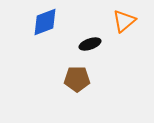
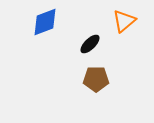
black ellipse: rotated 25 degrees counterclockwise
brown pentagon: moved 19 px right
